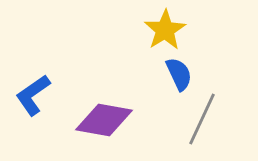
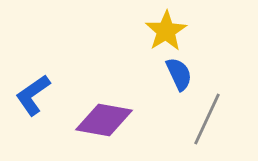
yellow star: moved 1 px right, 1 px down
gray line: moved 5 px right
